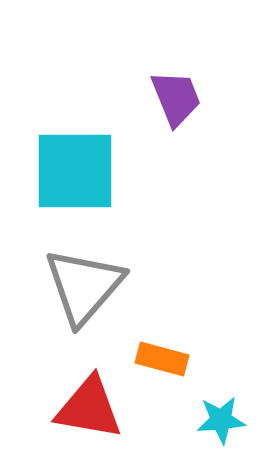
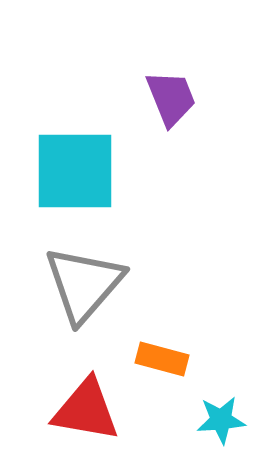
purple trapezoid: moved 5 px left
gray triangle: moved 2 px up
red triangle: moved 3 px left, 2 px down
